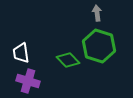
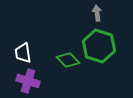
white trapezoid: moved 2 px right
